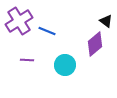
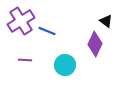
purple cross: moved 2 px right
purple diamond: rotated 25 degrees counterclockwise
purple line: moved 2 px left
